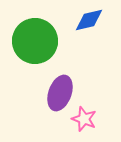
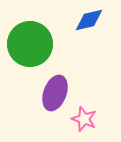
green circle: moved 5 px left, 3 px down
purple ellipse: moved 5 px left
